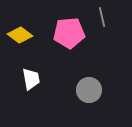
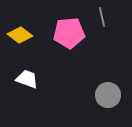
white trapezoid: moved 4 px left; rotated 60 degrees counterclockwise
gray circle: moved 19 px right, 5 px down
